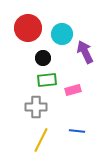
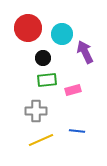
gray cross: moved 4 px down
yellow line: rotated 40 degrees clockwise
